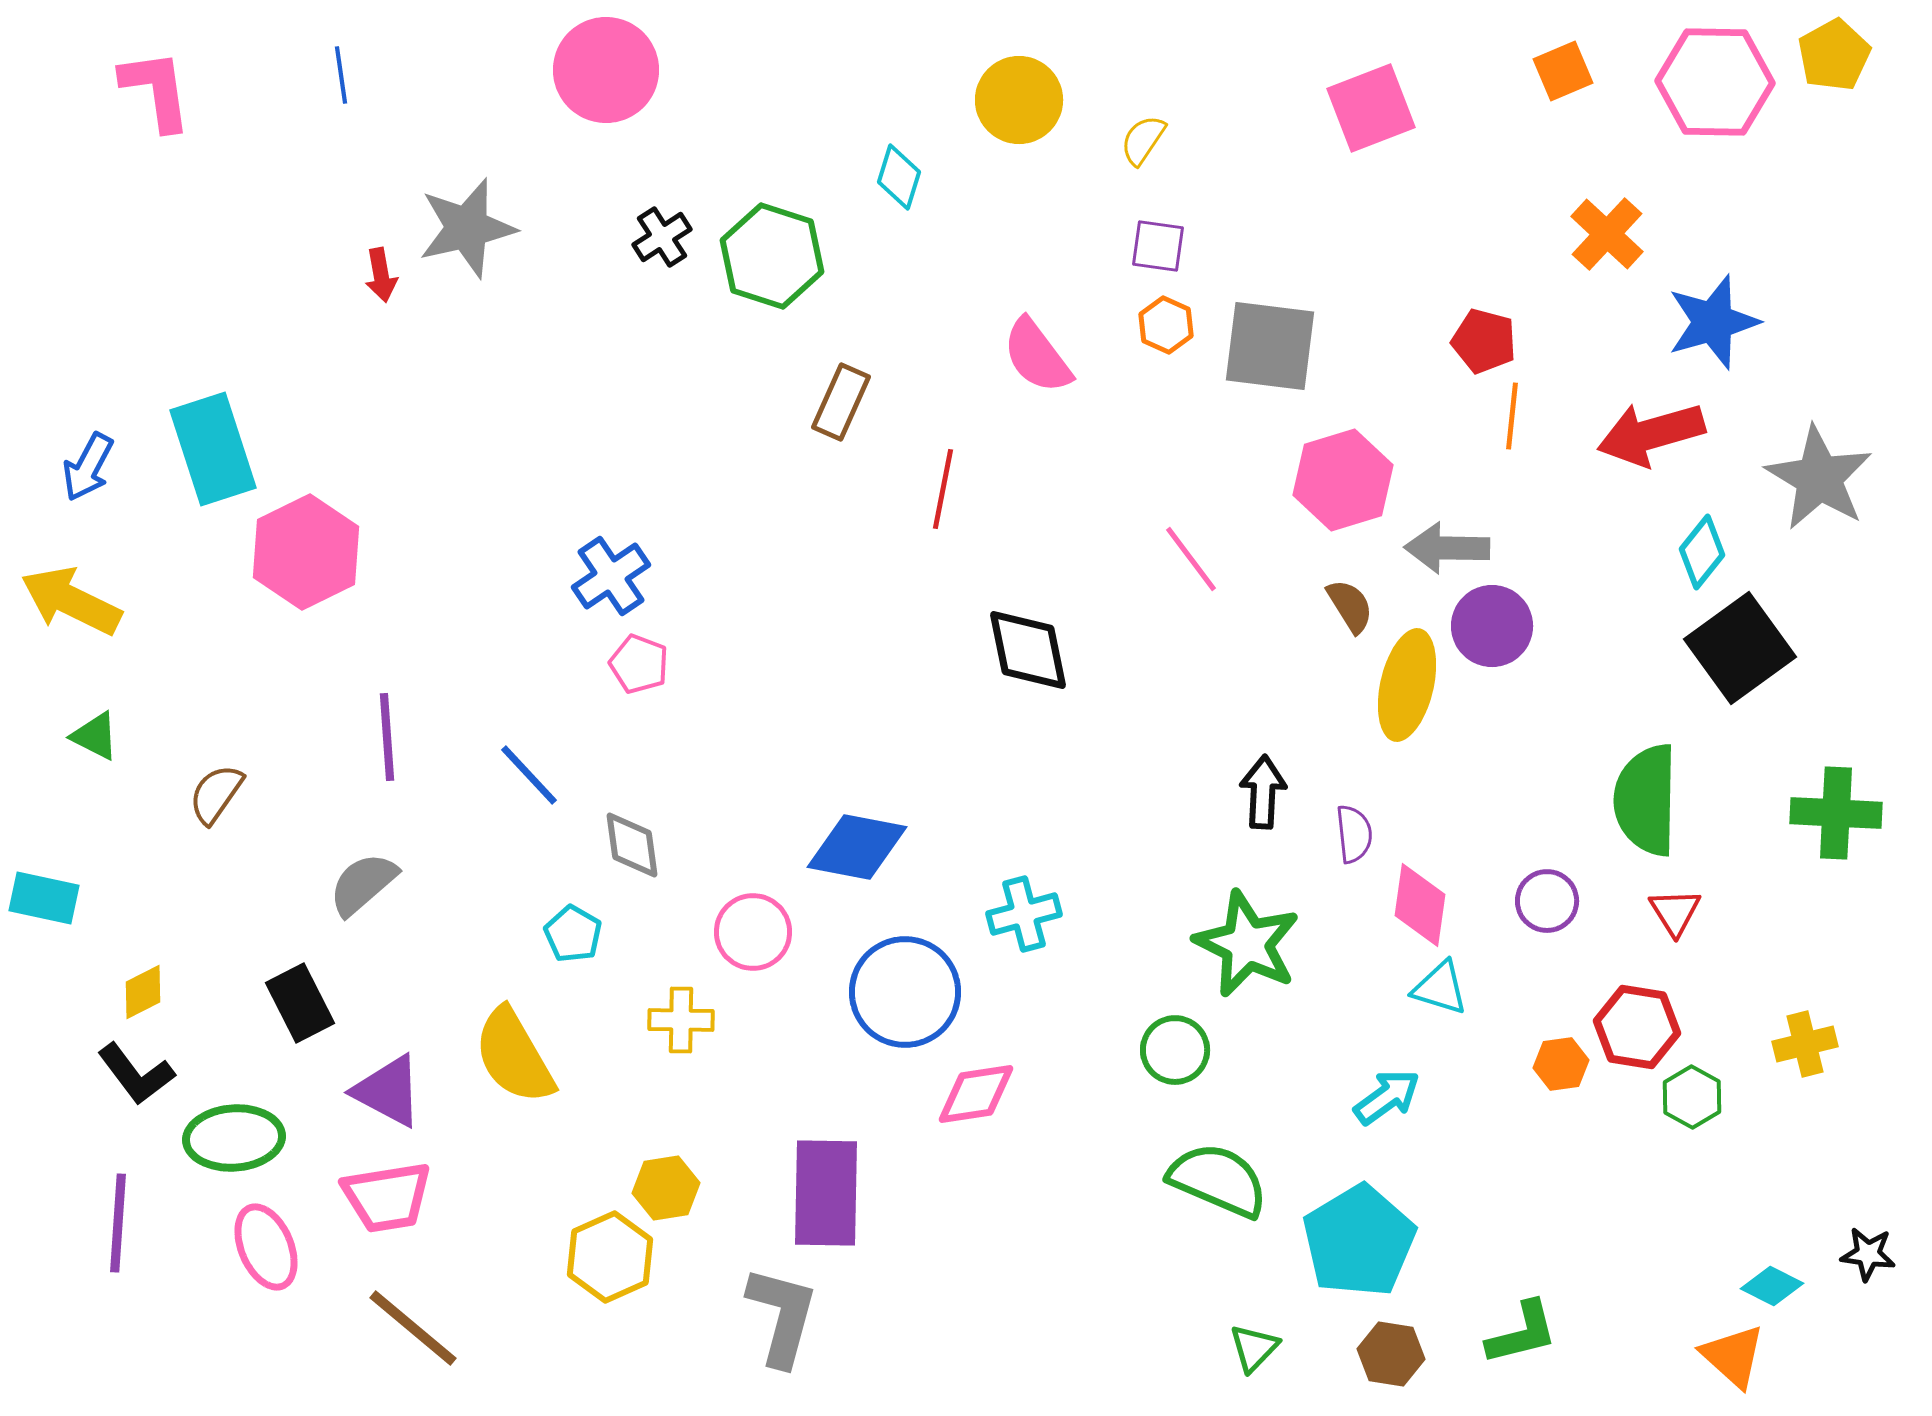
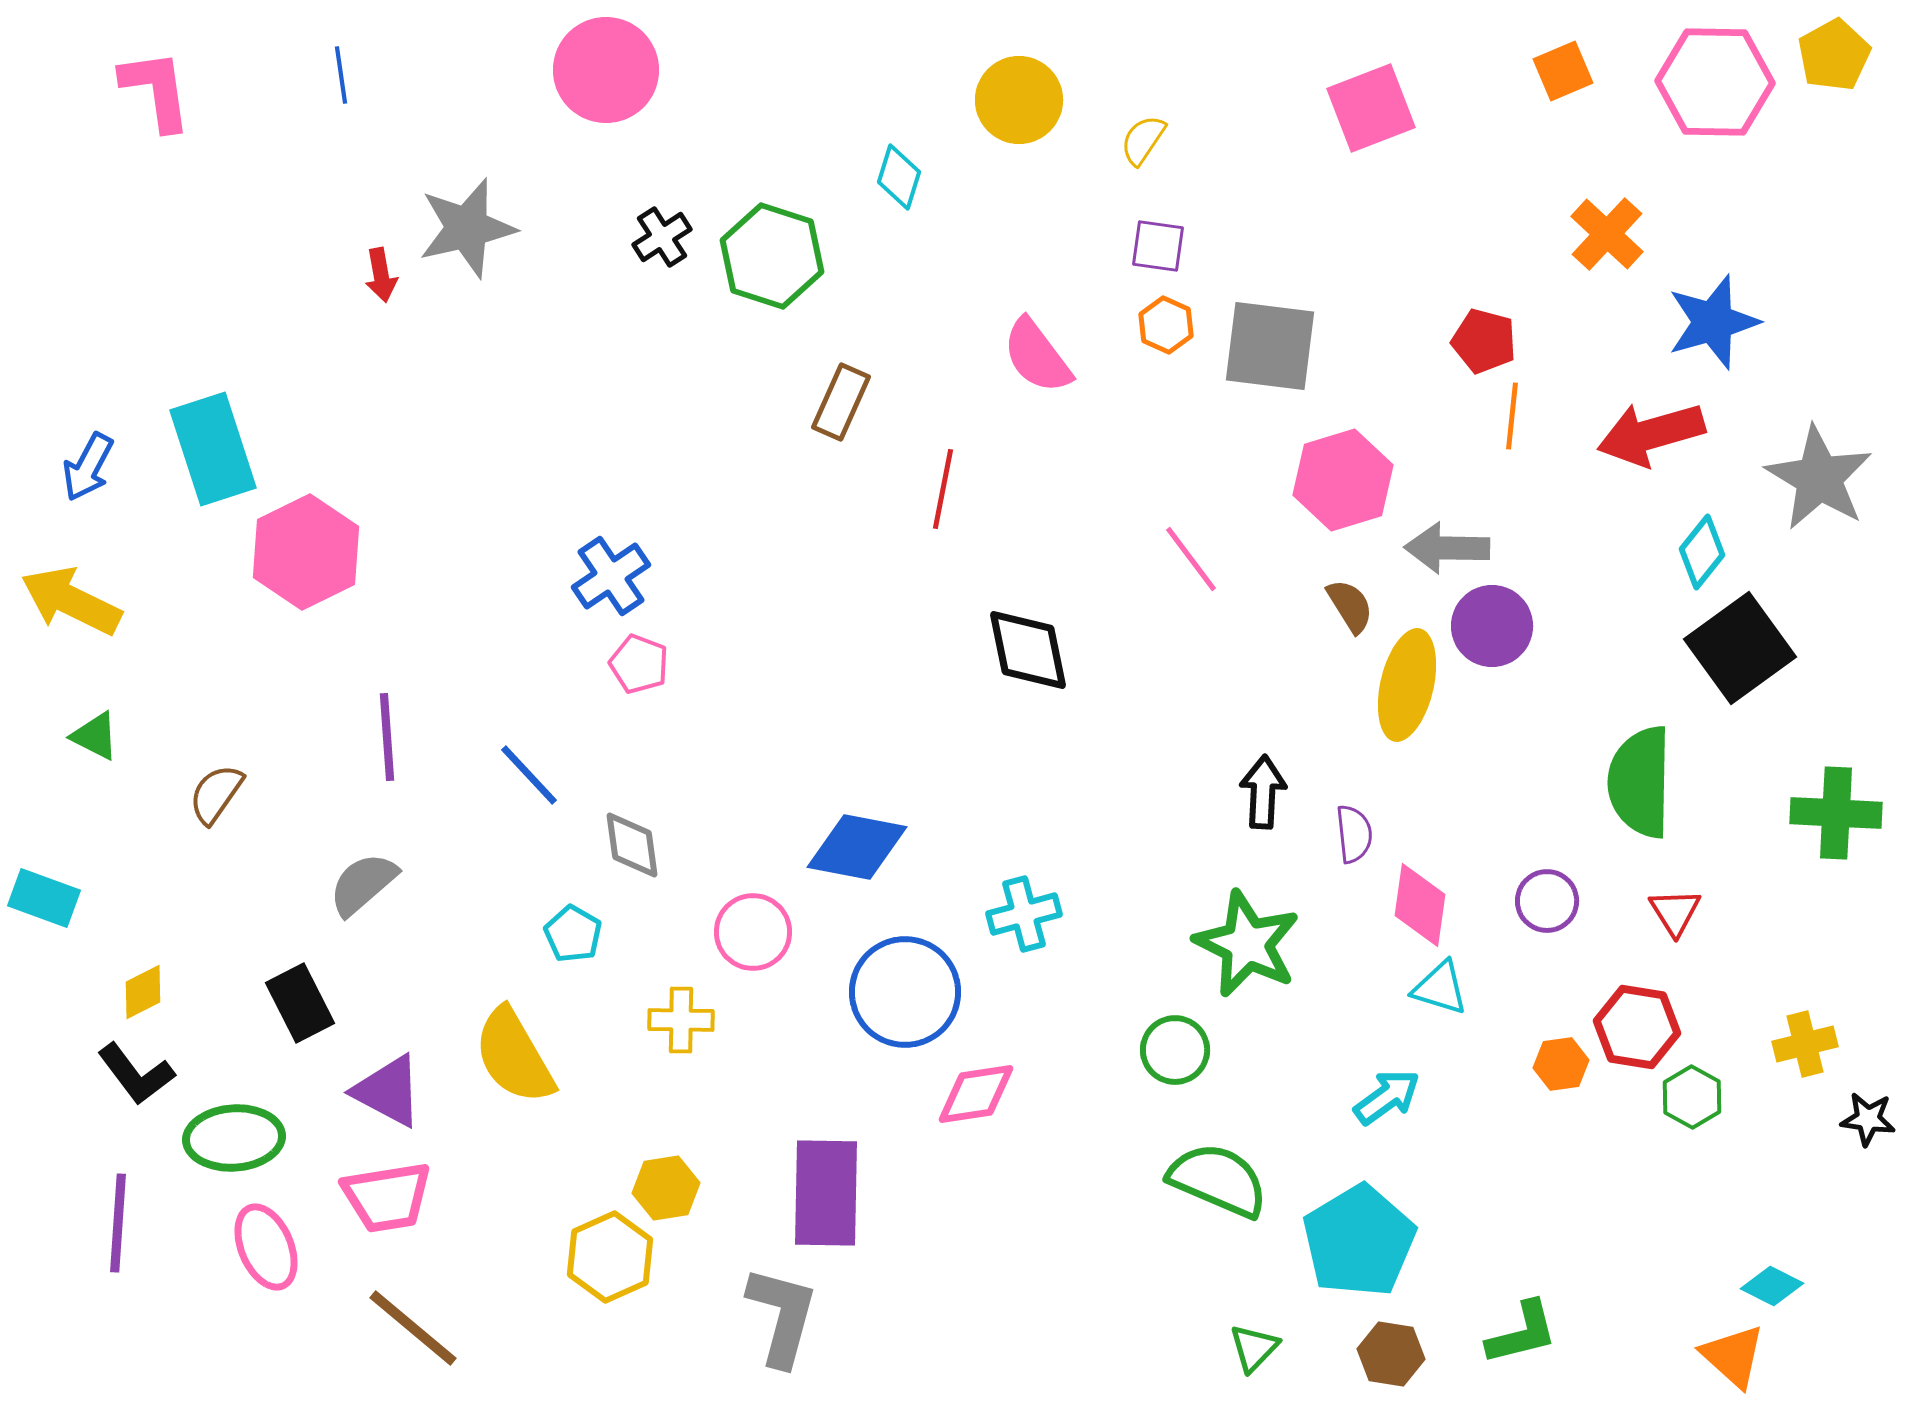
green semicircle at (1646, 800): moved 6 px left, 18 px up
cyan rectangle at (44, 898): rotated 8 degrees clockwise
black star at (1868, 1254): moved 135 px up
